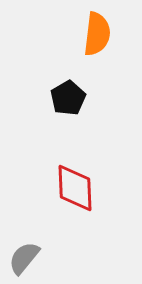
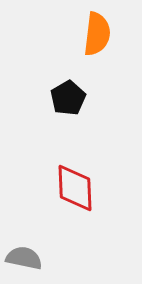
gray semicircle: rotated 63 degrees clockwise
